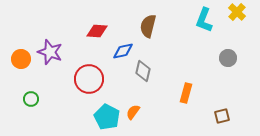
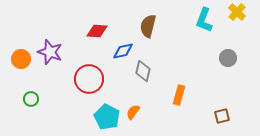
orange rectangle: moved 7 px left, 2 px down
